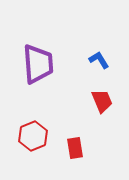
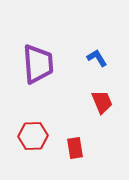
blue L-shape: moved 2 px left, 2 px up
red trapezoid: moved 1 px down
red hexagon: rotated 20 degrees clockwise
